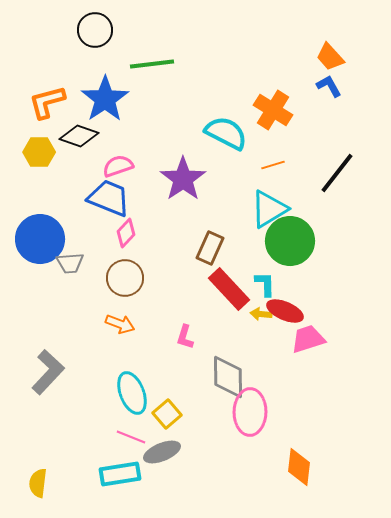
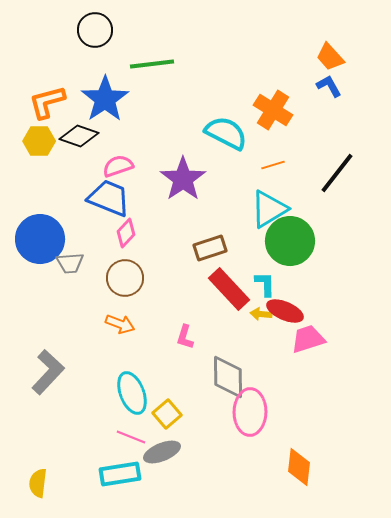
yellow hexagon: moved 11 px up
brown rectangle: rotated 48 degrees clockwise
